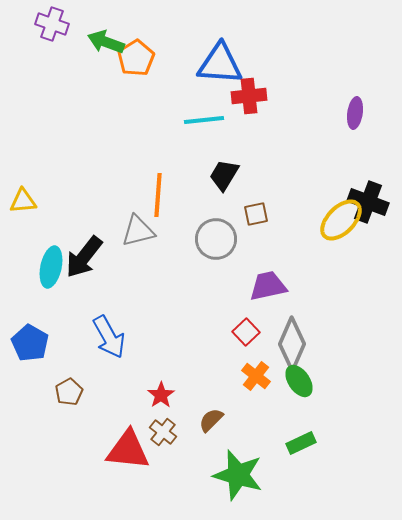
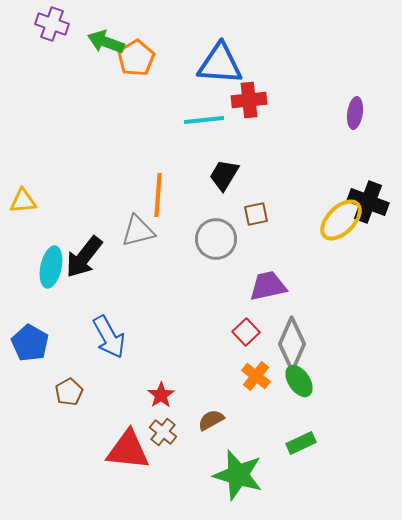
red cross: moved 4 px down
brown semicircle: rotated 16 degrees clockwise
